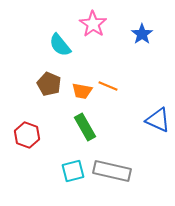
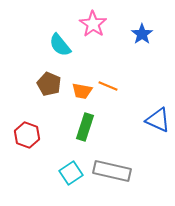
green rectangle: rotated 48 degrees clockwise
cyan square: moved 2 px left, 2 px down; rotated 20 degrees counterclockwise
